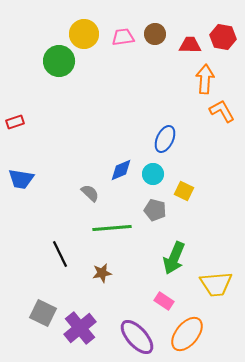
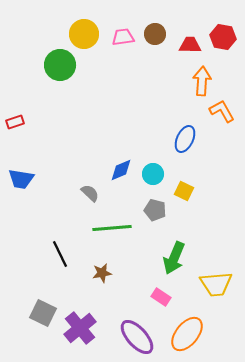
green circle: moved 1 px right, 4 px down
orange arrow: moved 3 px left, 2 px down
blue ellipse: moved 20 px right
pink rectangle: moved 3 px left, 4 px up
